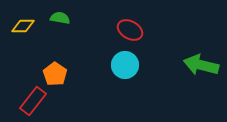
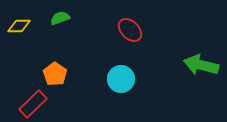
green semicircle: rotated 30 degrees counterclockwise
yellow diamond: moved 4 px left
red ellipse: rotated 15 degrees clockwise
cyan circle: moved 4 px left, 14 px down
red rectangle: moved 3 px down; rotated 8 degrees clockwise
